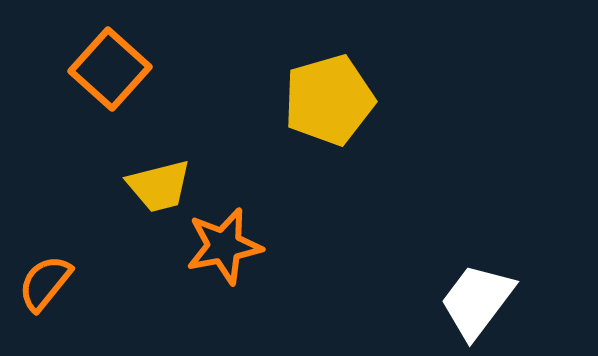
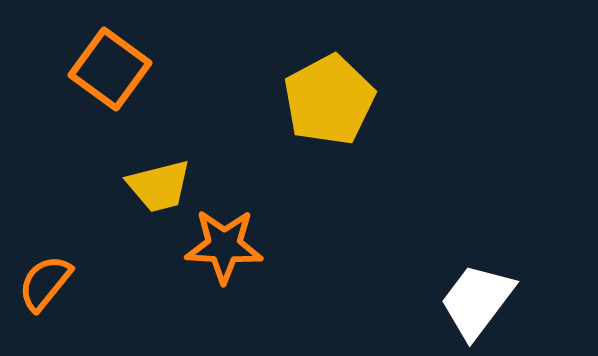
orange square: rotated 6 degrees counterclockwise
yellow pentagon: rotated 12 degrees counterclockwise
orange star: rotated 14 degrees clockwise
